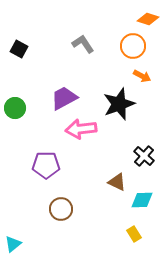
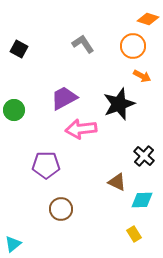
green circle: moved 1 px left, 2 px down
